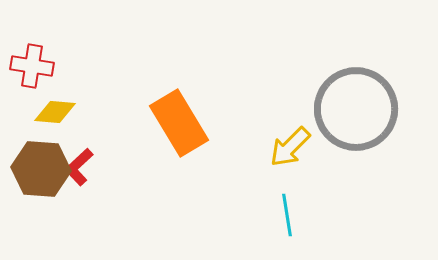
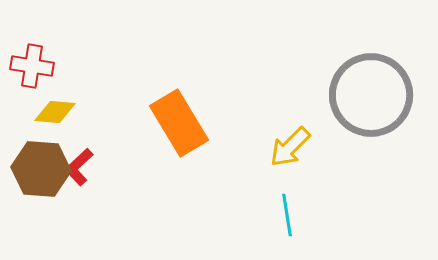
gray circle: moved 15 px right, 14 px up
